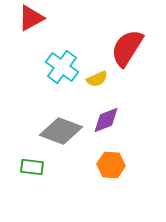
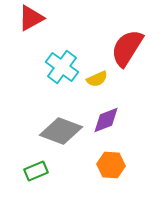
green rectangle: moved 4 px right, 4 px down; rotated 30 degrees counterclockwise
